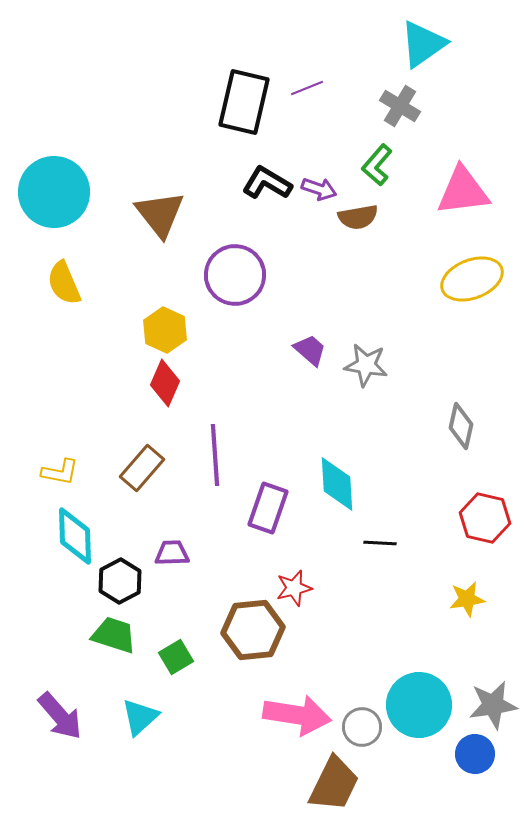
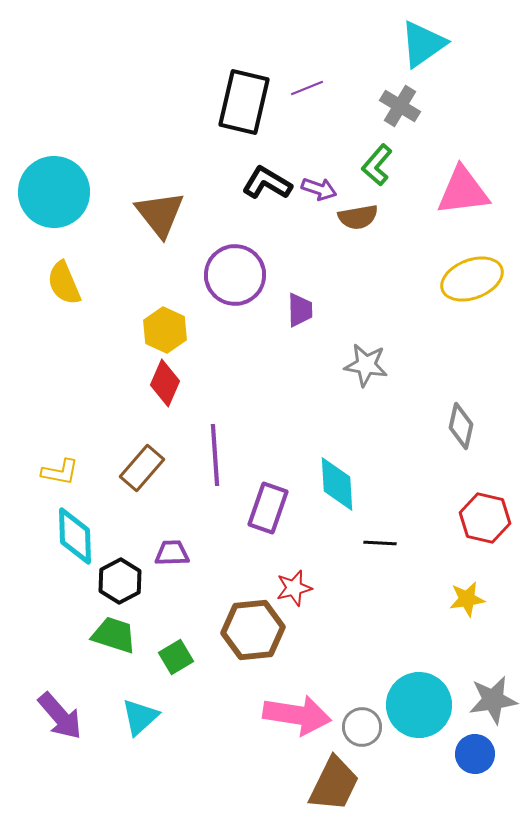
purple trapezoid at (310, 350): moved 10 px left, 40 px up; rotated 48 degrees clockwise
gray star at (493, 705): moved 5 px up
